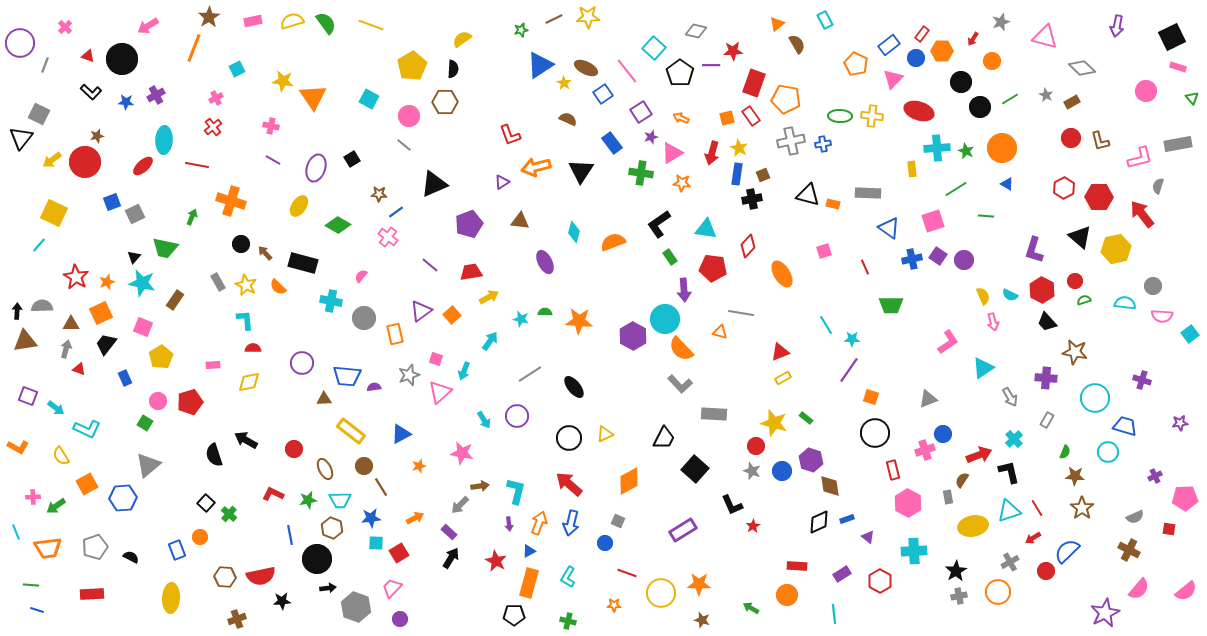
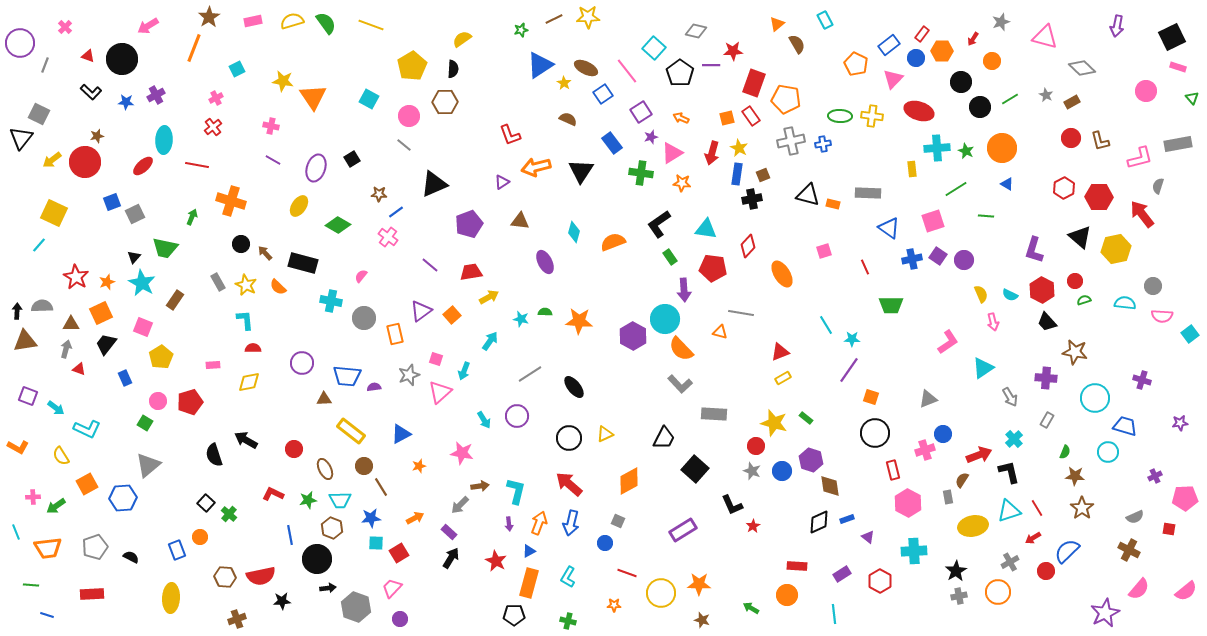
cyan star at (142, 283): rotated 16 degrees clockwise
yellow semicircle at (983, 296): moved 2 px left, 2 px up
blue line at (37, 610): moved 10 px right, 5 px down
